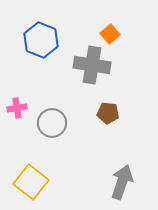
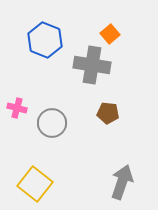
blue hexagon: moved 4 px right
pink cross: rotated 24 degrees clockwise
yellow square: moved 4 px right, 2 px down
